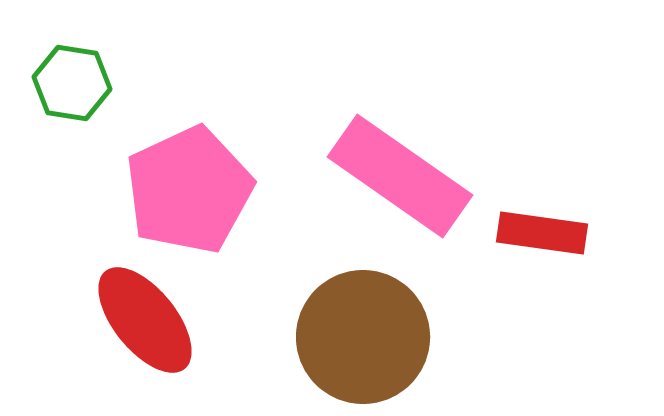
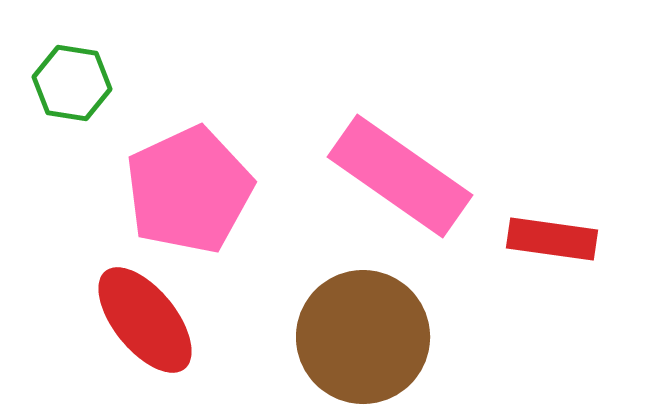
red rectangle: moved 10 px right, 6 px down
